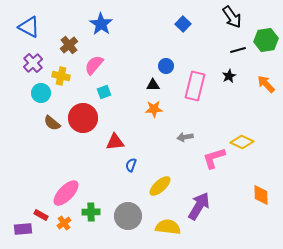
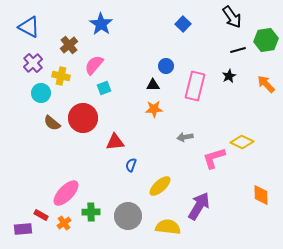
cyan square: moved 4 px up
